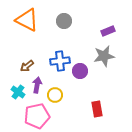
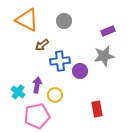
brown arrow: moved 15 px right, 21 px up
